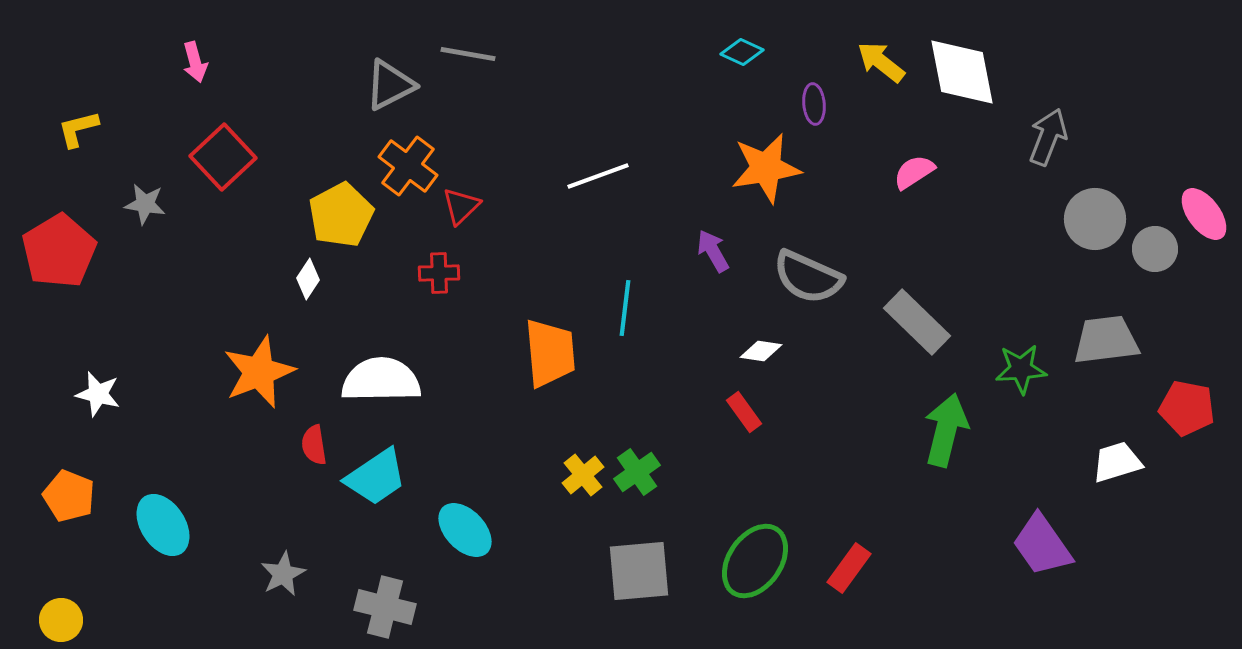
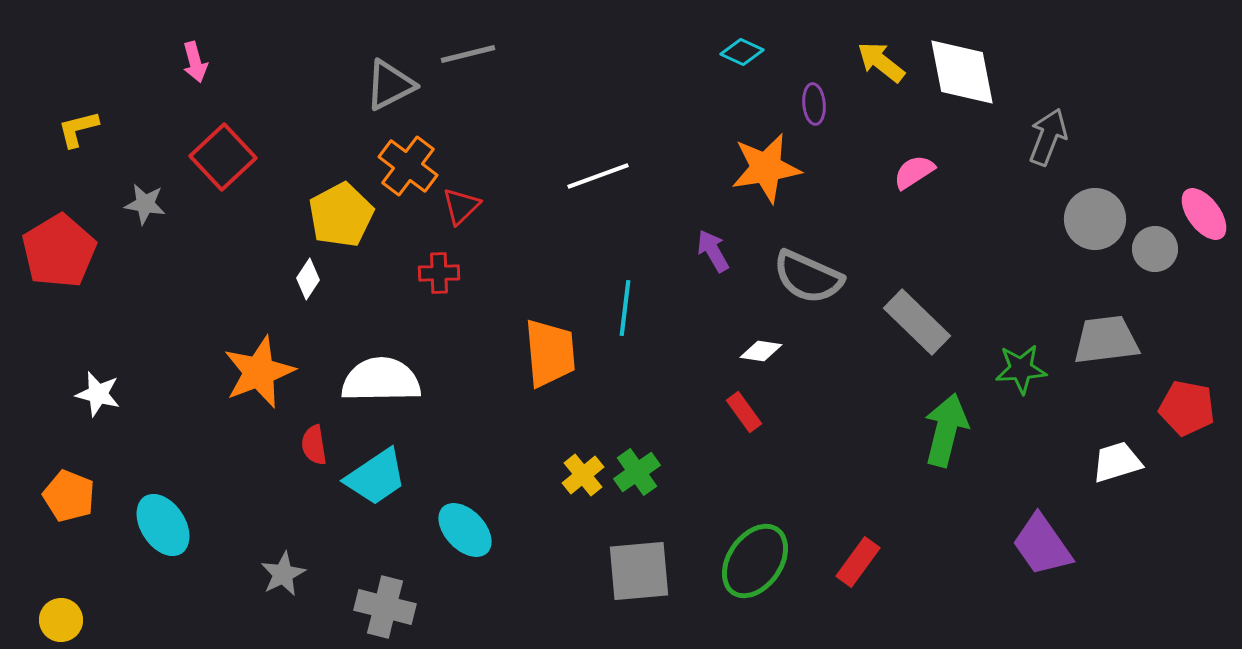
gray line at (468, 54): rotated 24 degrees counterclockwise
red rectangle at (849, 568): moved 9 px right, 6 px up
